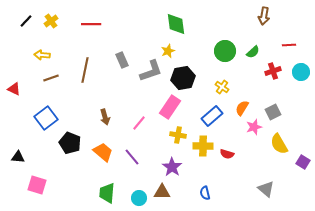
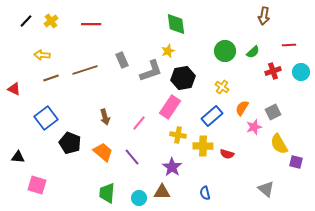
brown line at (85, 70): rotated 60 degrees clockwise
purple square at (303, 162): moved 7 px left; rotated 16 degrees counterclockwise
